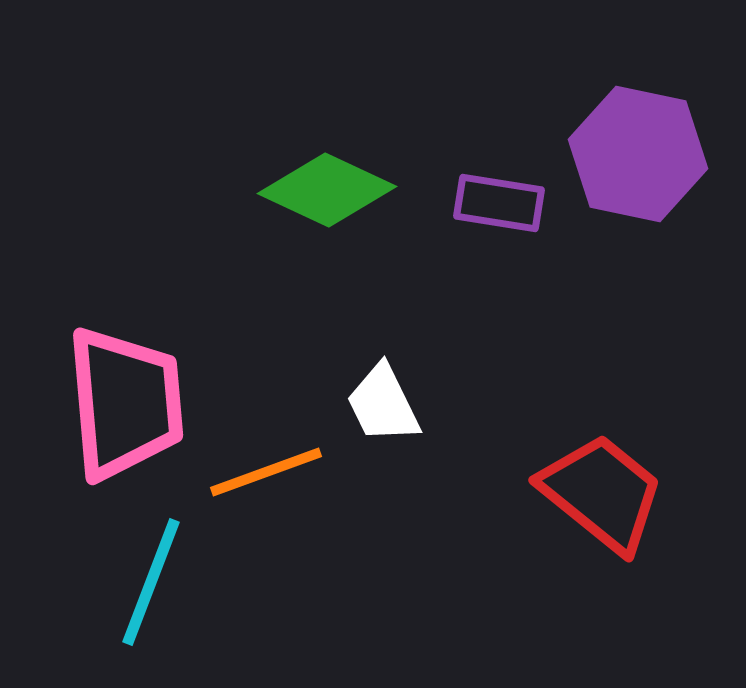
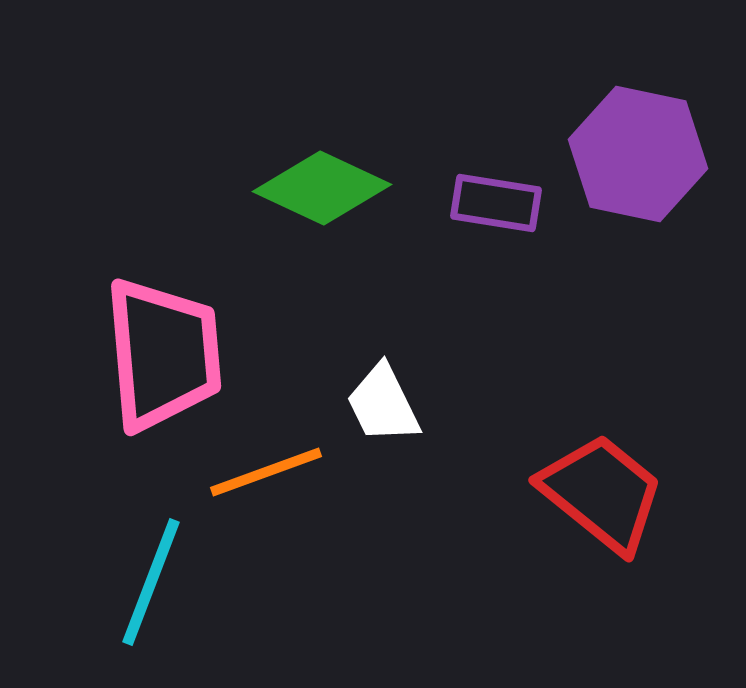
green diamond: moved 5 px left, 2 px up
purple rectangle: moved 3 px left
pink trapezoid: moved 38 px right, 49 px up
